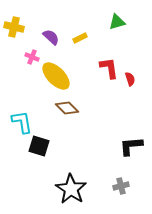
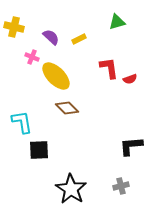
yellow rectangle: moved 1 px left, 1 px down
red semicircle: rotated 88 degrees clockwise
black square: moved 4 px down; rotated 20 degrees counterclockwise
